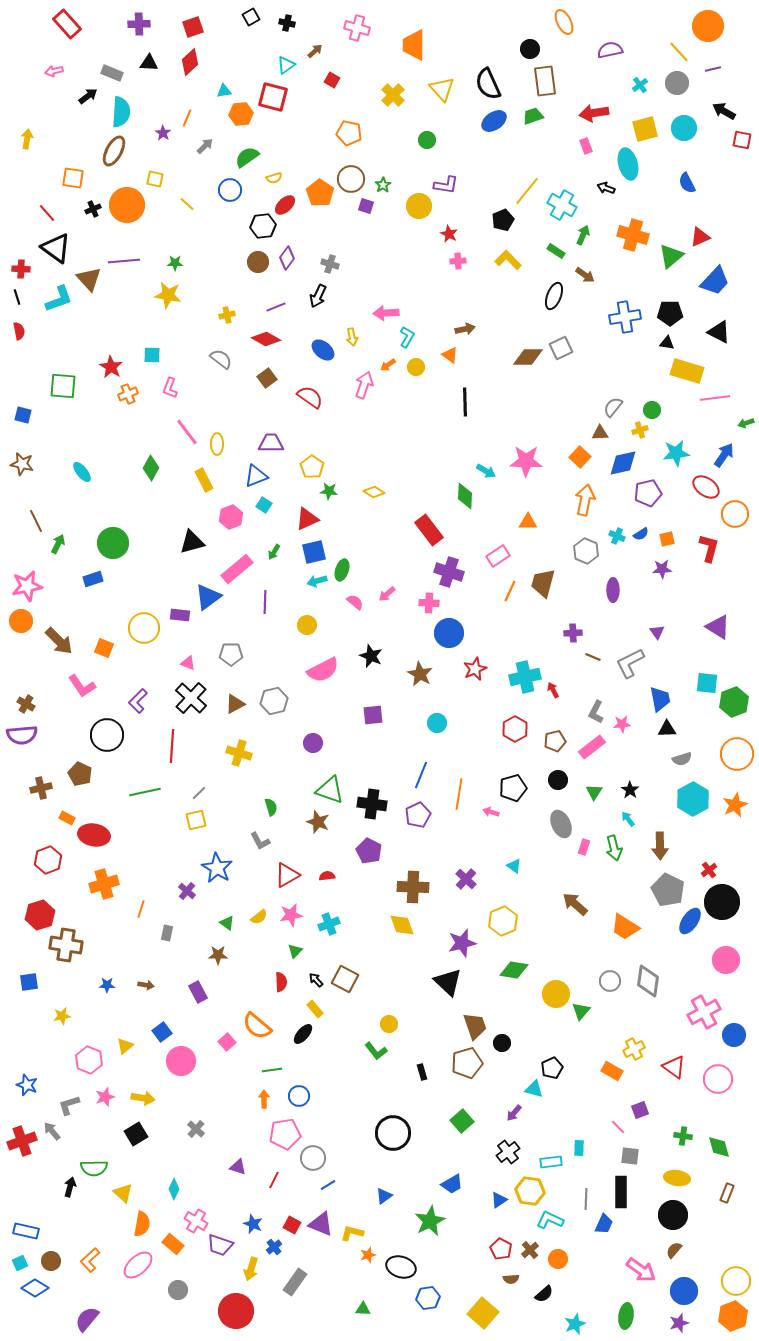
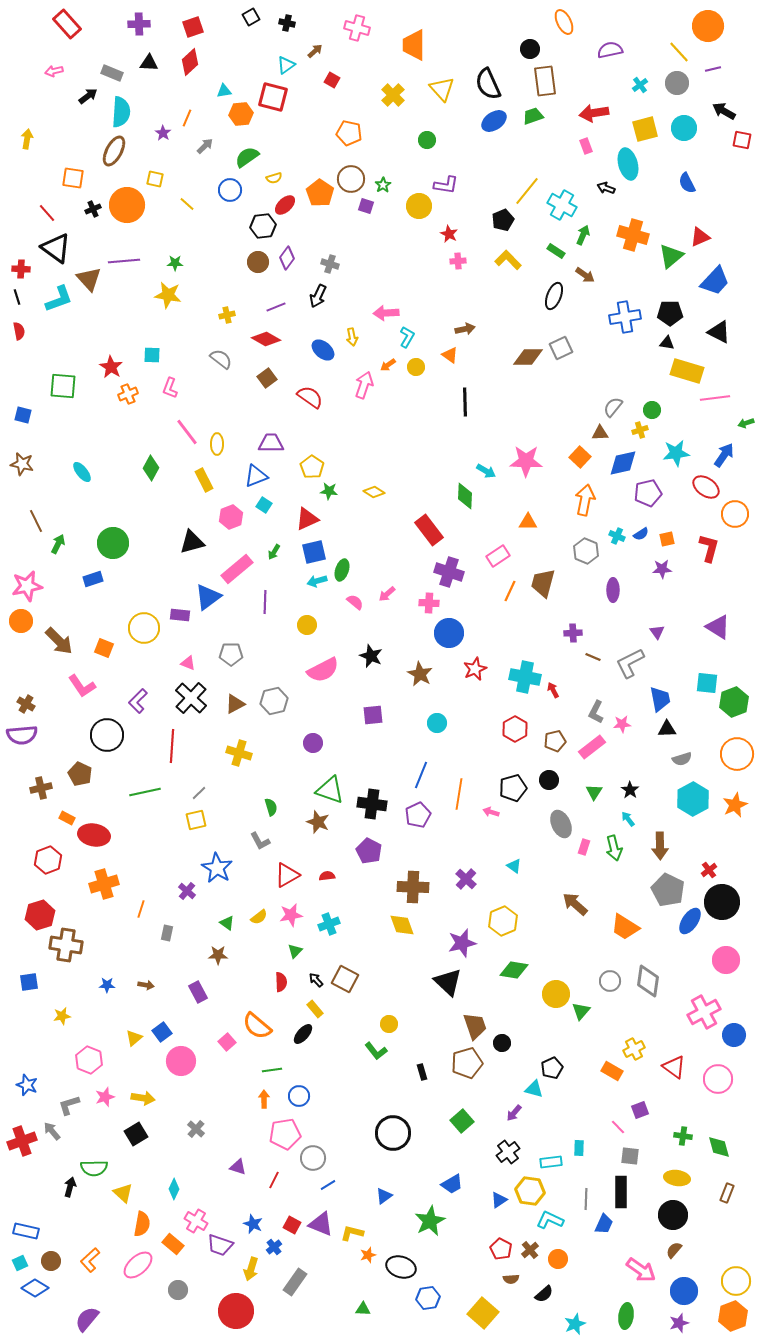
cyan cross at (525, 677): rotated 24 degrees clockwise
black circle at (558, 780): moved 9 px left
yellow triangle at (125, 1046): moved 9 px right, 8 px up
